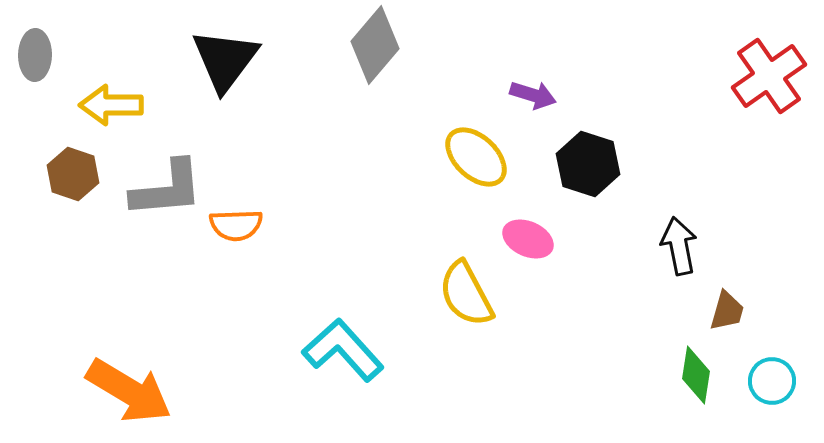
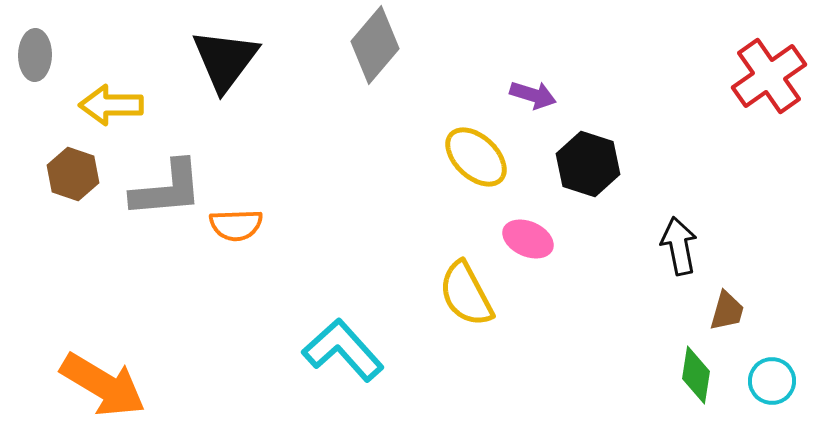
orange arrow: moved 26 px left, 6 px up
